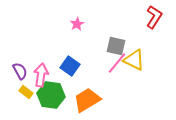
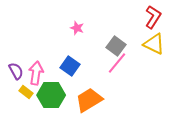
red L-shape: moved 1 px left
pink star: moved 4 px down; rotated 24 degrees counterclockwise
gray square: rotated 24 degrees clockwise
yellow triangle: moved 20 px right, 16 px up
purple semicircle: moved 4 px left
pink arrow: moved 5 px left, 2 px up
green hexagon: rotated 8 degrees counterclockwise
orange trapezoid: moved 2 px right
